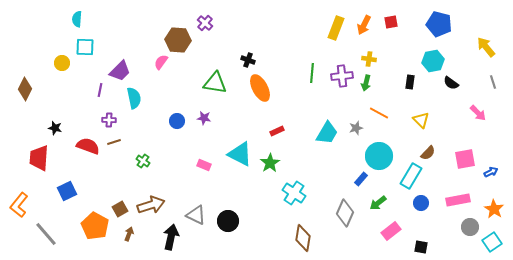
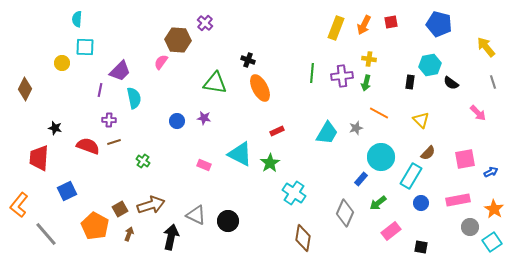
cyan hexagon at (433, 61): moved 3 px left, 4 px down
cyan circle at (379, 156): moved 2 px right, 1 px down
